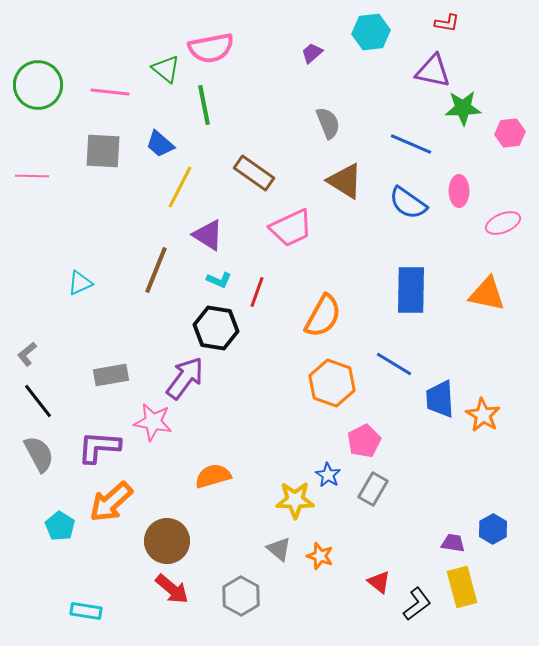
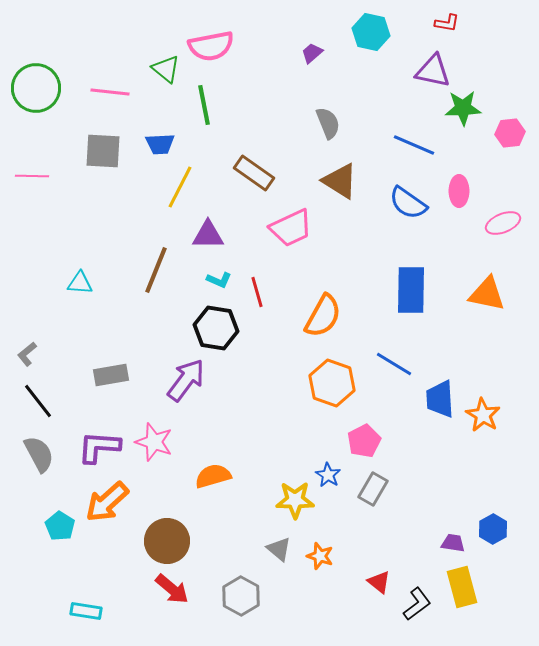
cyan hexagon at (371, 32): rotated 18 degrees clockwise
pink semicircle at (211, 48): moved 2 px up
green circle at (38, 85): moved 2 px left, 3 px down
blue trapezoid at (160, 144): rotated 44 degrees counterclockwise
blue line at (411, 144): moved 3 px right, 1 px down
brown triangle at (345, 181): moved 5 px left
purple triangle at (208, 235): rotated 32 degrees counterclockwise
cyan triangle at (80, 283): rotated 28 degrees clockwise
red line at (257, 292): rotated 36 degrees counterclockwise
purple arrow at (185, 378): moved 1 px right, 2 px down
pink star at (153, 422): moved 1 px right, 20 px down; rotated 9 degrees clockwise
orange arrow at (111, 502): moved 4 px left
